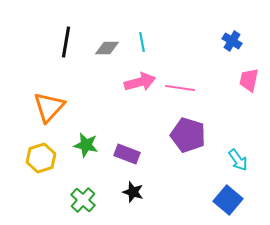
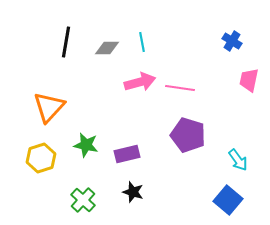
purple rectangle: rotated 35 degrees counterclockwise
